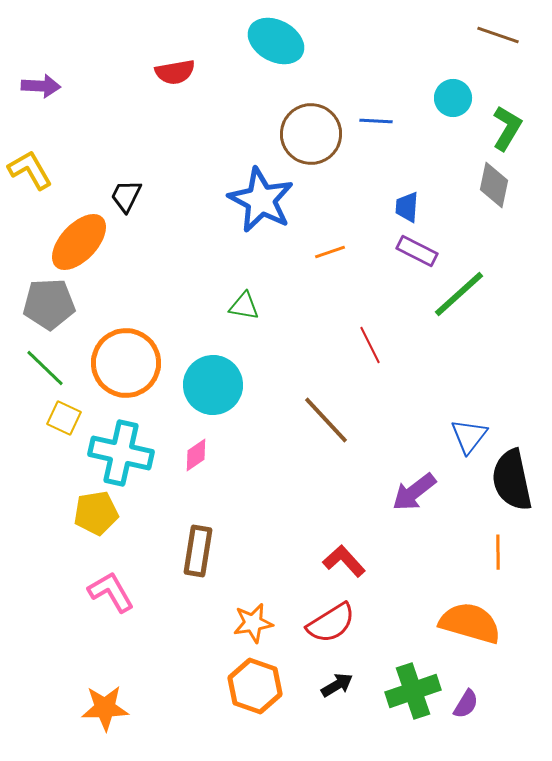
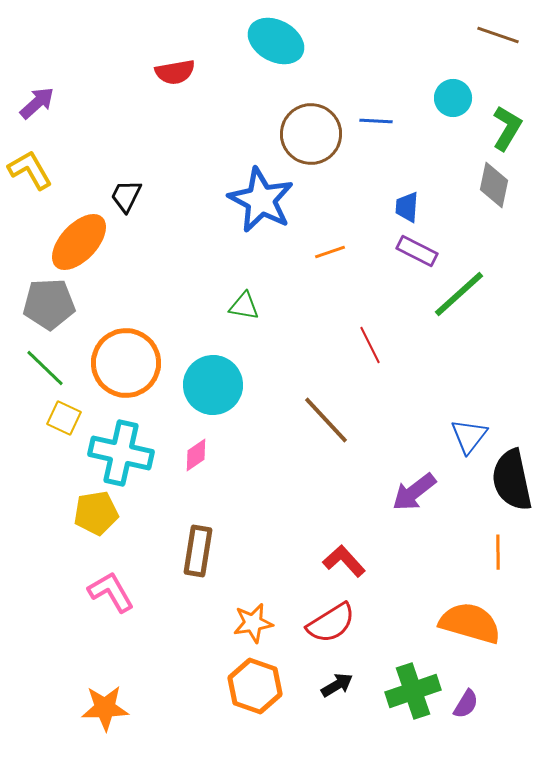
purple arrow at (41, 86): moved 4 px left, 17 px down; rotated 45 degrees counterclockwise
